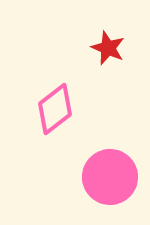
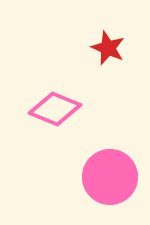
pink diamond: rotated 60 degrees clockwise
